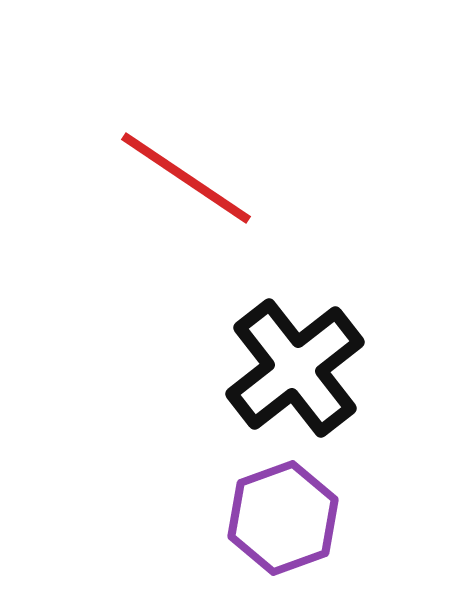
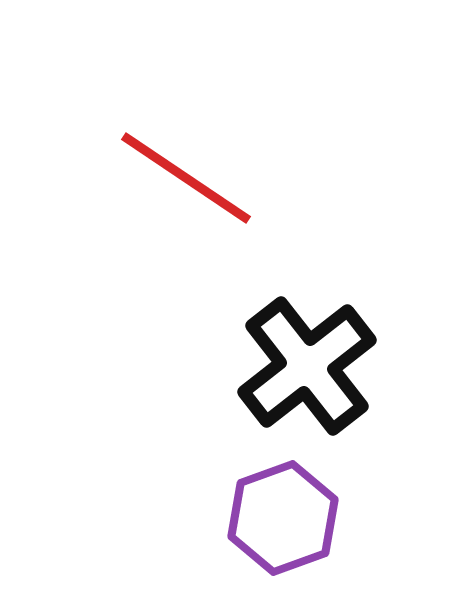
black cross: moved 12 px right, 2 px up
